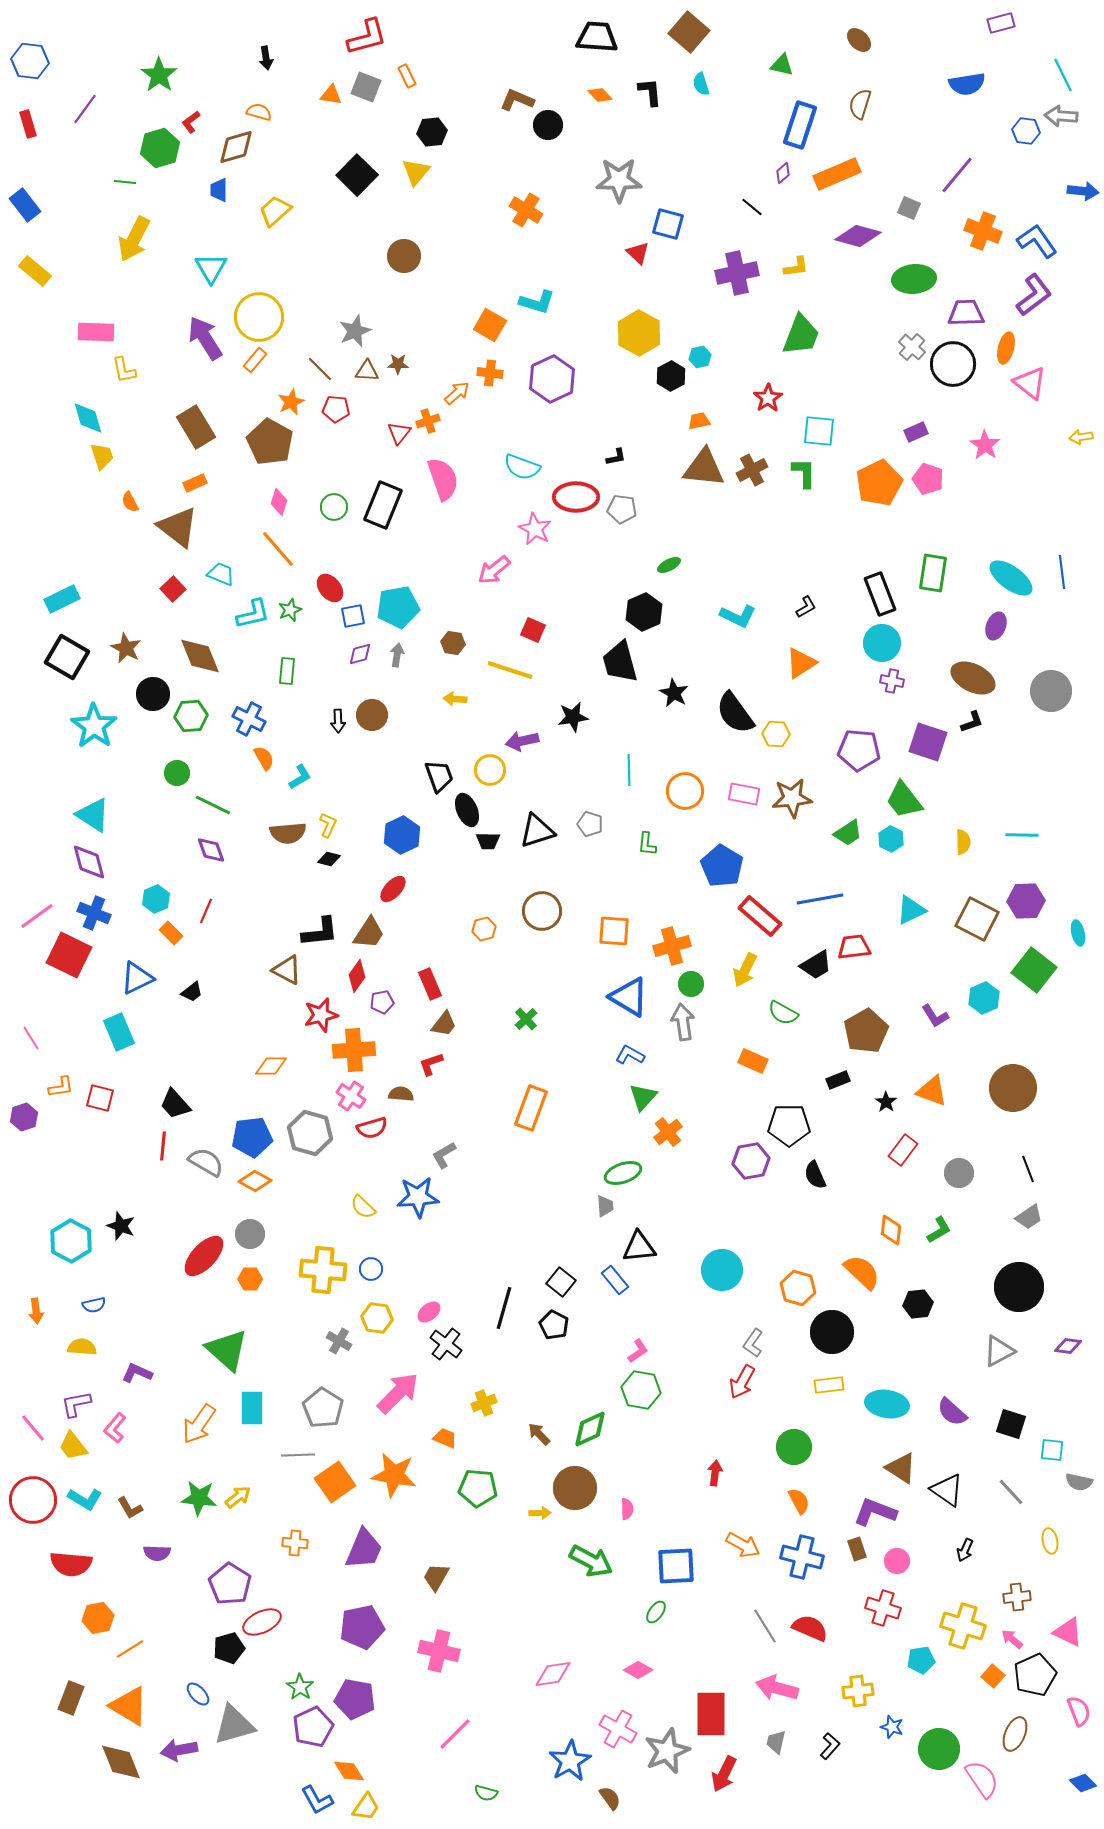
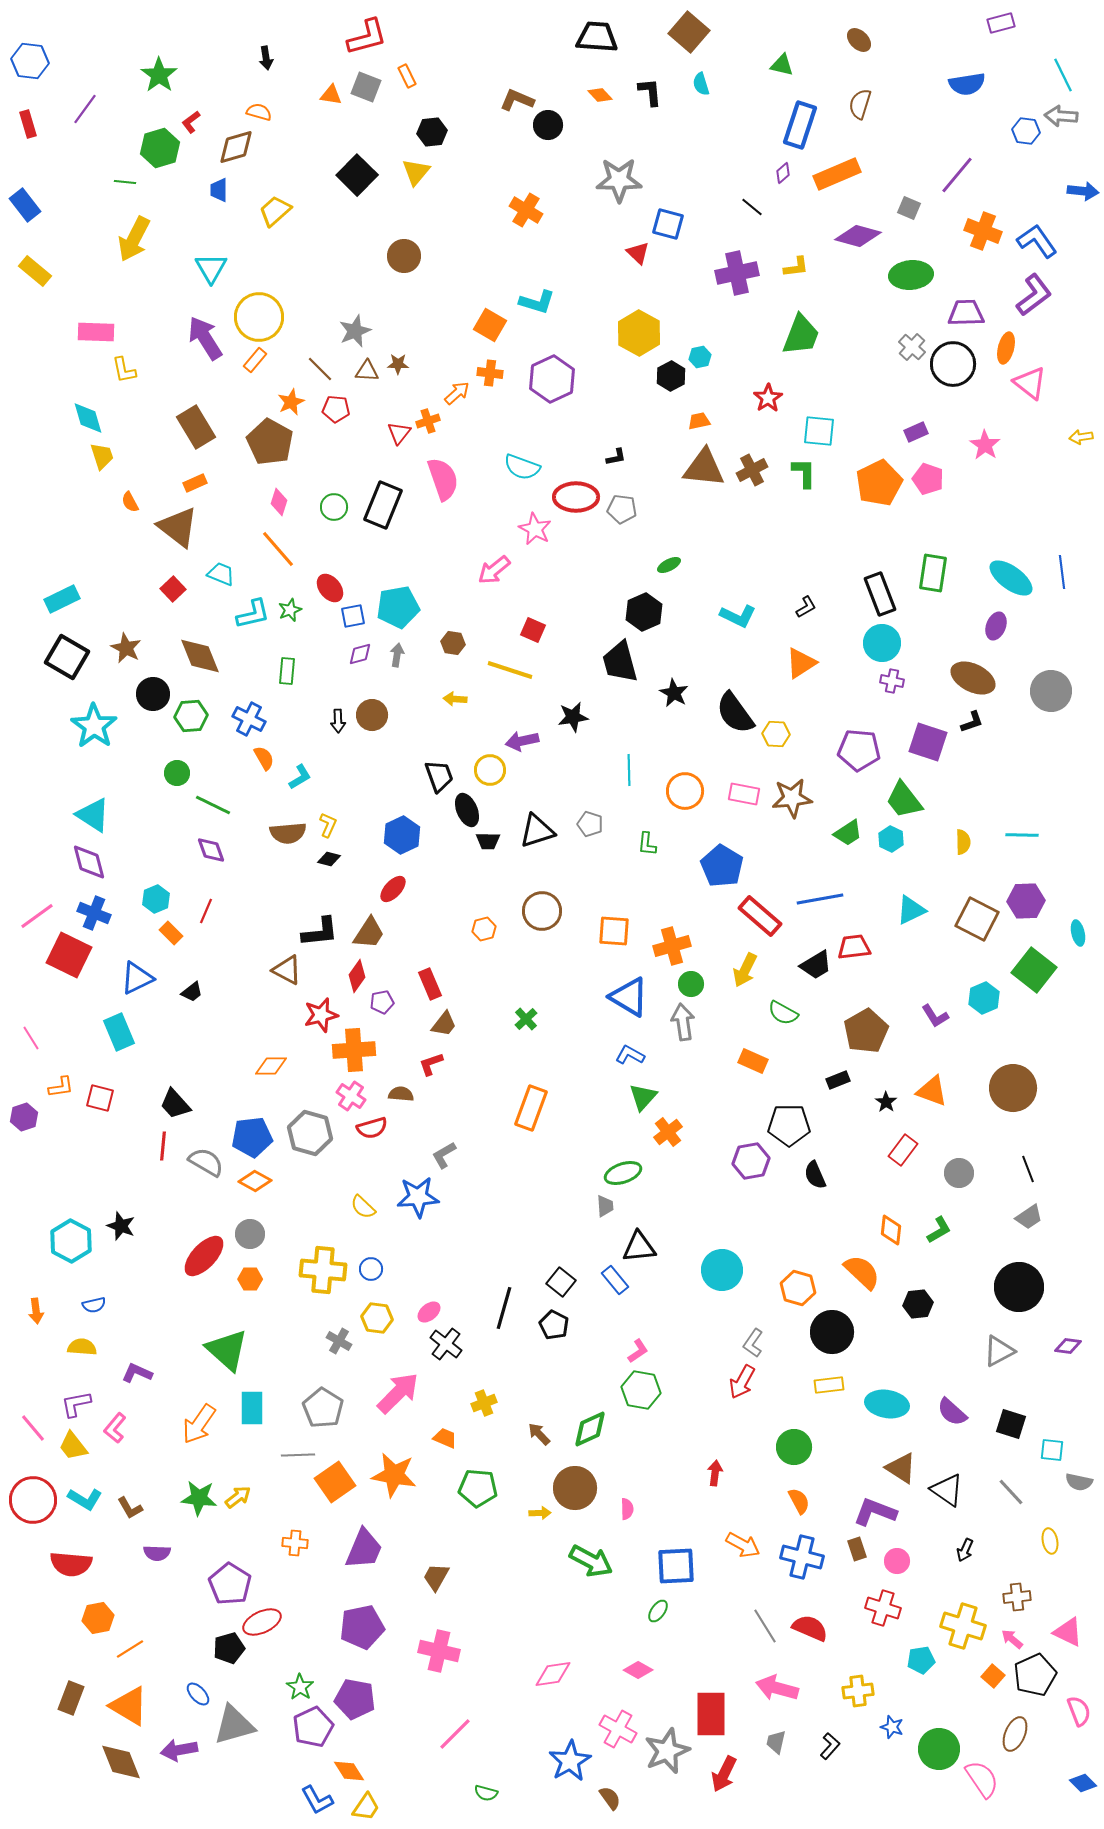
green ellipse at (914, 279): moved 3 px left, 4 px up
green ellipse at (656, 1612): moved 2 px right, 1 px up
